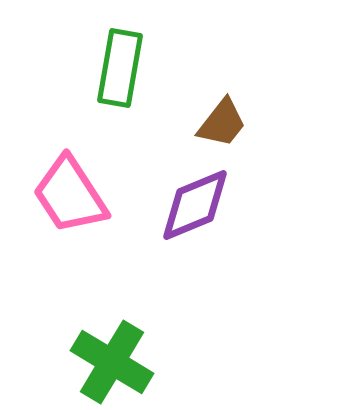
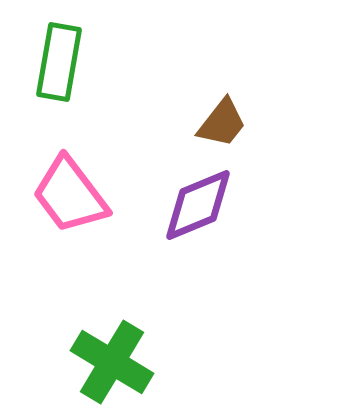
green rectangle: moved 61 px left, 6 px up
pink trapezoid: rotated 4 degrees counterclockwise
purple diamond: moved 3 px right
